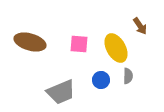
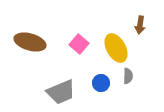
brown arrow: moved 1 px up; rotated 42 degrees clockwise
pink square: rotated 36 degrees clockwise
blue circle: moved 3 px down
